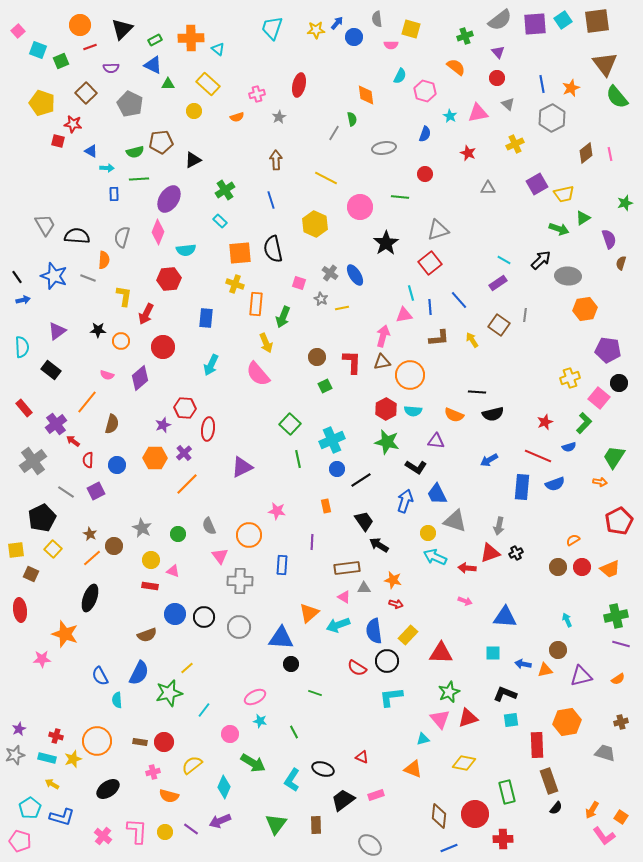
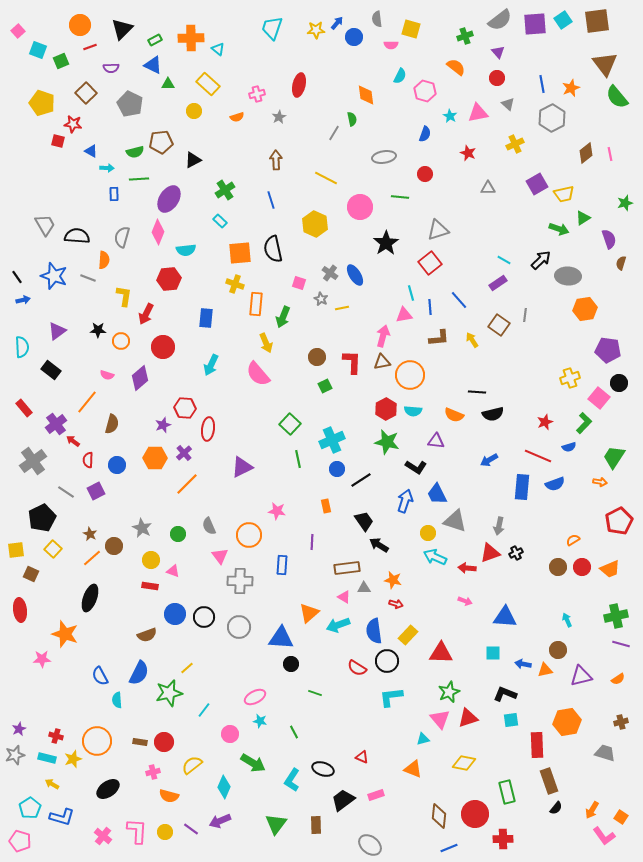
gray ellipse at (384, 148): moved 9 px down
